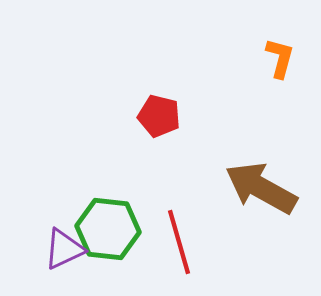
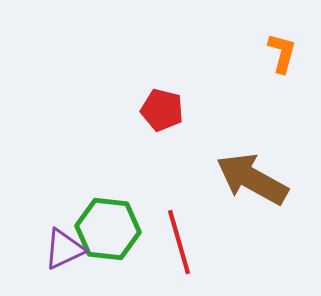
orange L-shape: moved 2 px right, 5 px up
red pentagon: moved 3 px right, 6 px up
brown arrow: moved 9 px left, 9 px up
